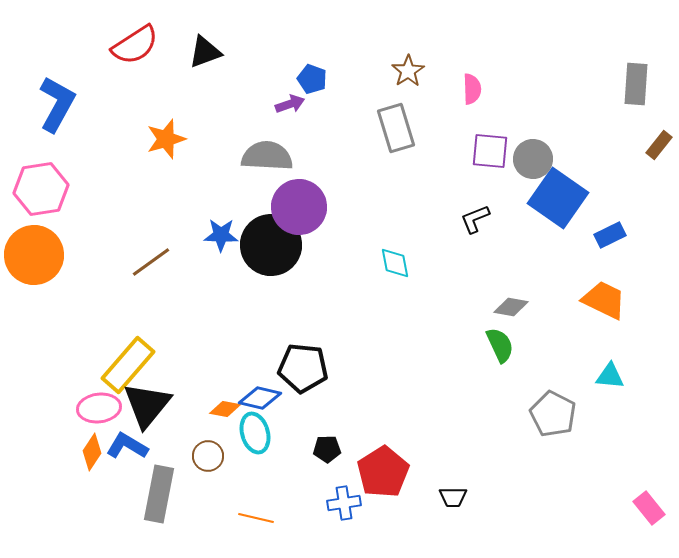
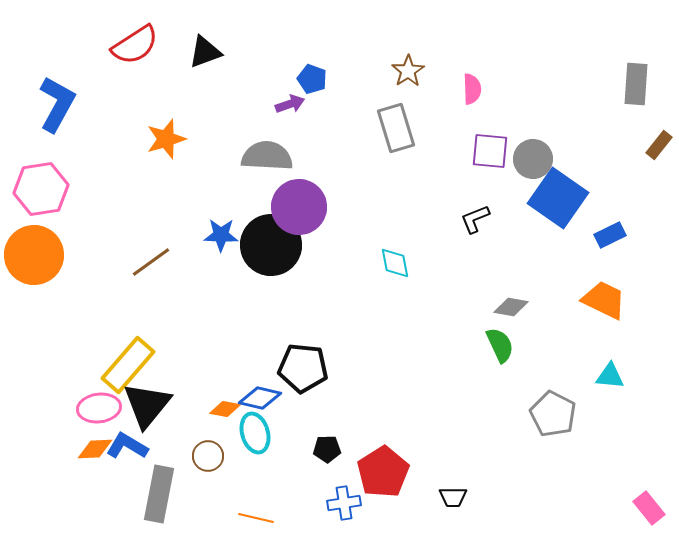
orange diamond at (92, 452): moved 3 px right, 3 px up; rotated 54 degrees clockwise
